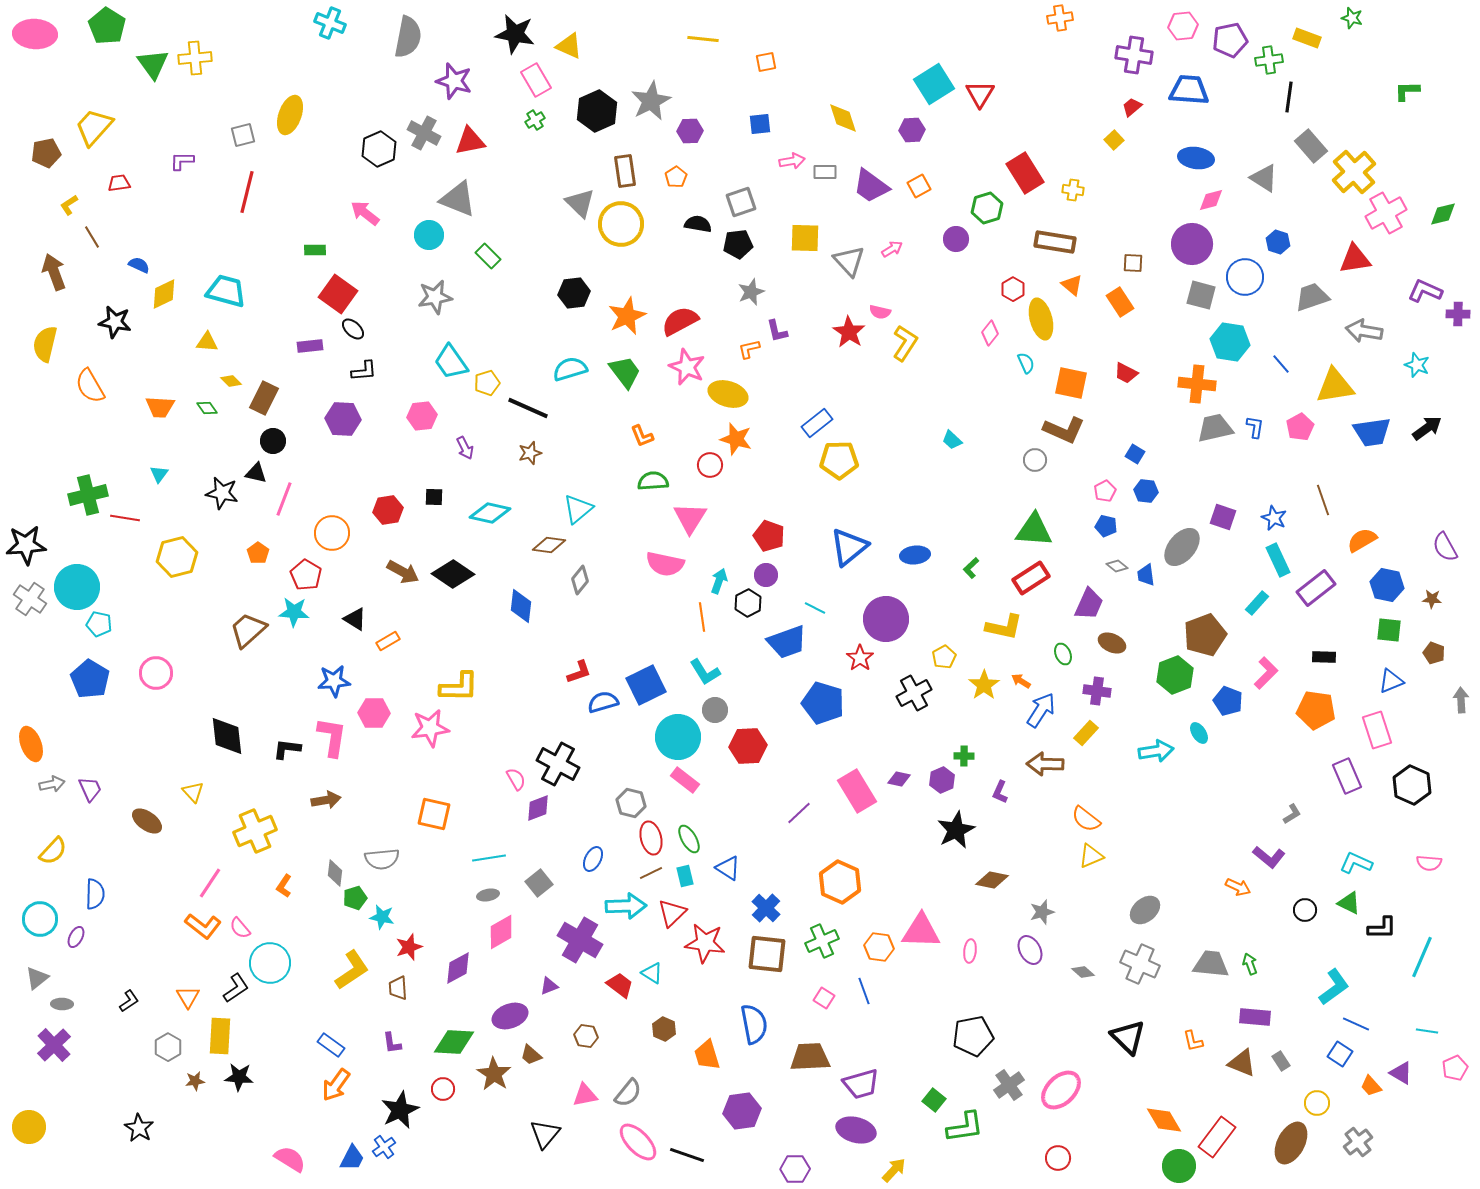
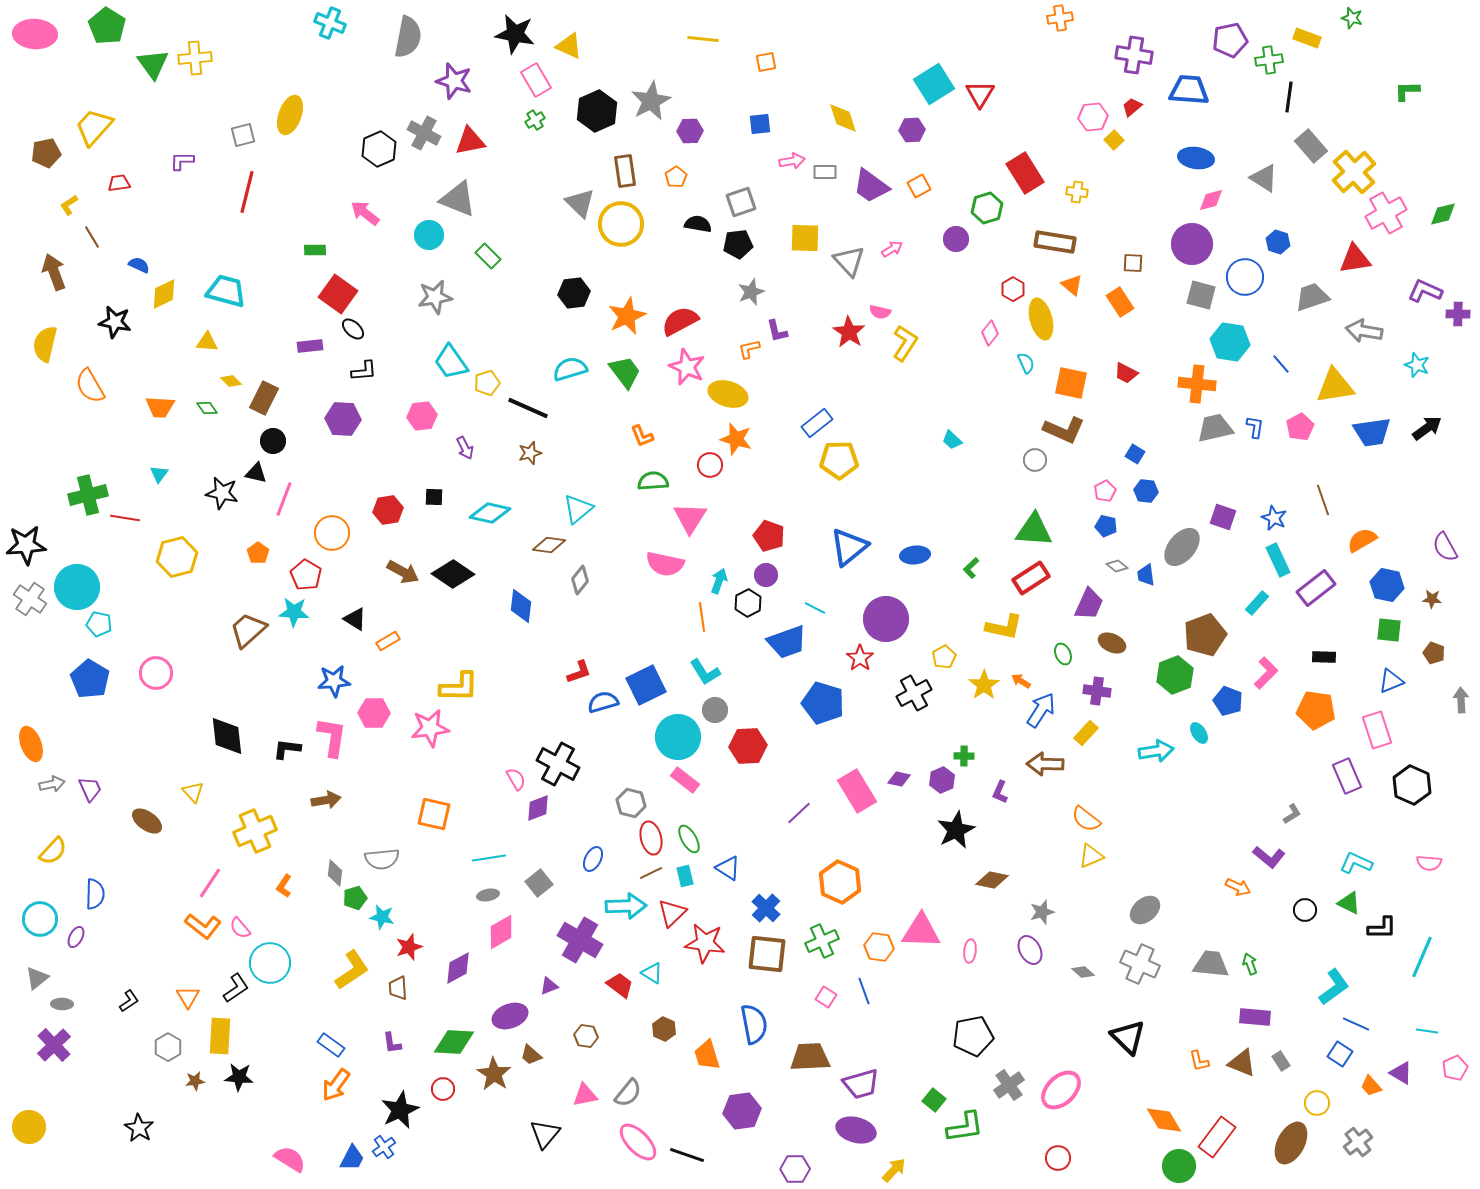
pink hexagon at (1183, 26): moved 90 px left, 91 px down
yellow cross at (1073, 190): moved 4 px right, 2 px down
pink square at (824, 998): moved 2 px right, 1 px up
orange L-shape at (1193, 1041): moved 6 px right, 20 px down
